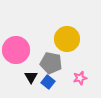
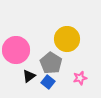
gray pentagon: rotated 20 degrees clockwise
black triangle: moved 2 px left, 1 px up; rotated 24 degrees clockwise
